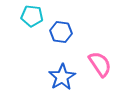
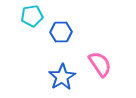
cyan pentagon: rotated 15 degrees counterclockwise
blue hexagon: rotated 10 degrees counterclockwise
